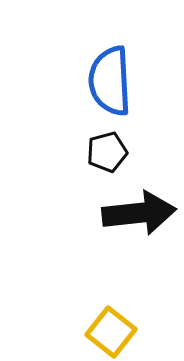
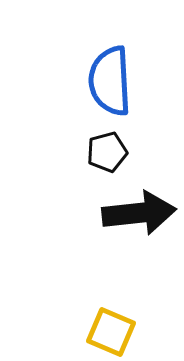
yellow square: rotated 15 degrees counterclockwise
